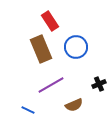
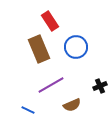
brown rectangle: moved 2 px left
black cross: moved 1 px right, 2 px down
brown semicircle: moved 2 px left
